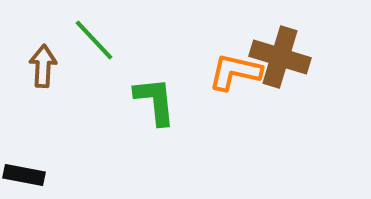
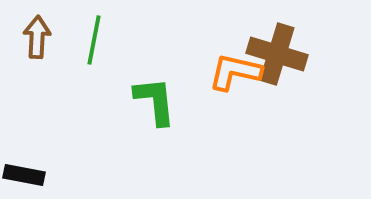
green line: rotated 54 degrees clockwise
brown cross: moved 3 px left, 3 px up
brown arrow: moved 6 px left, 29 px up
